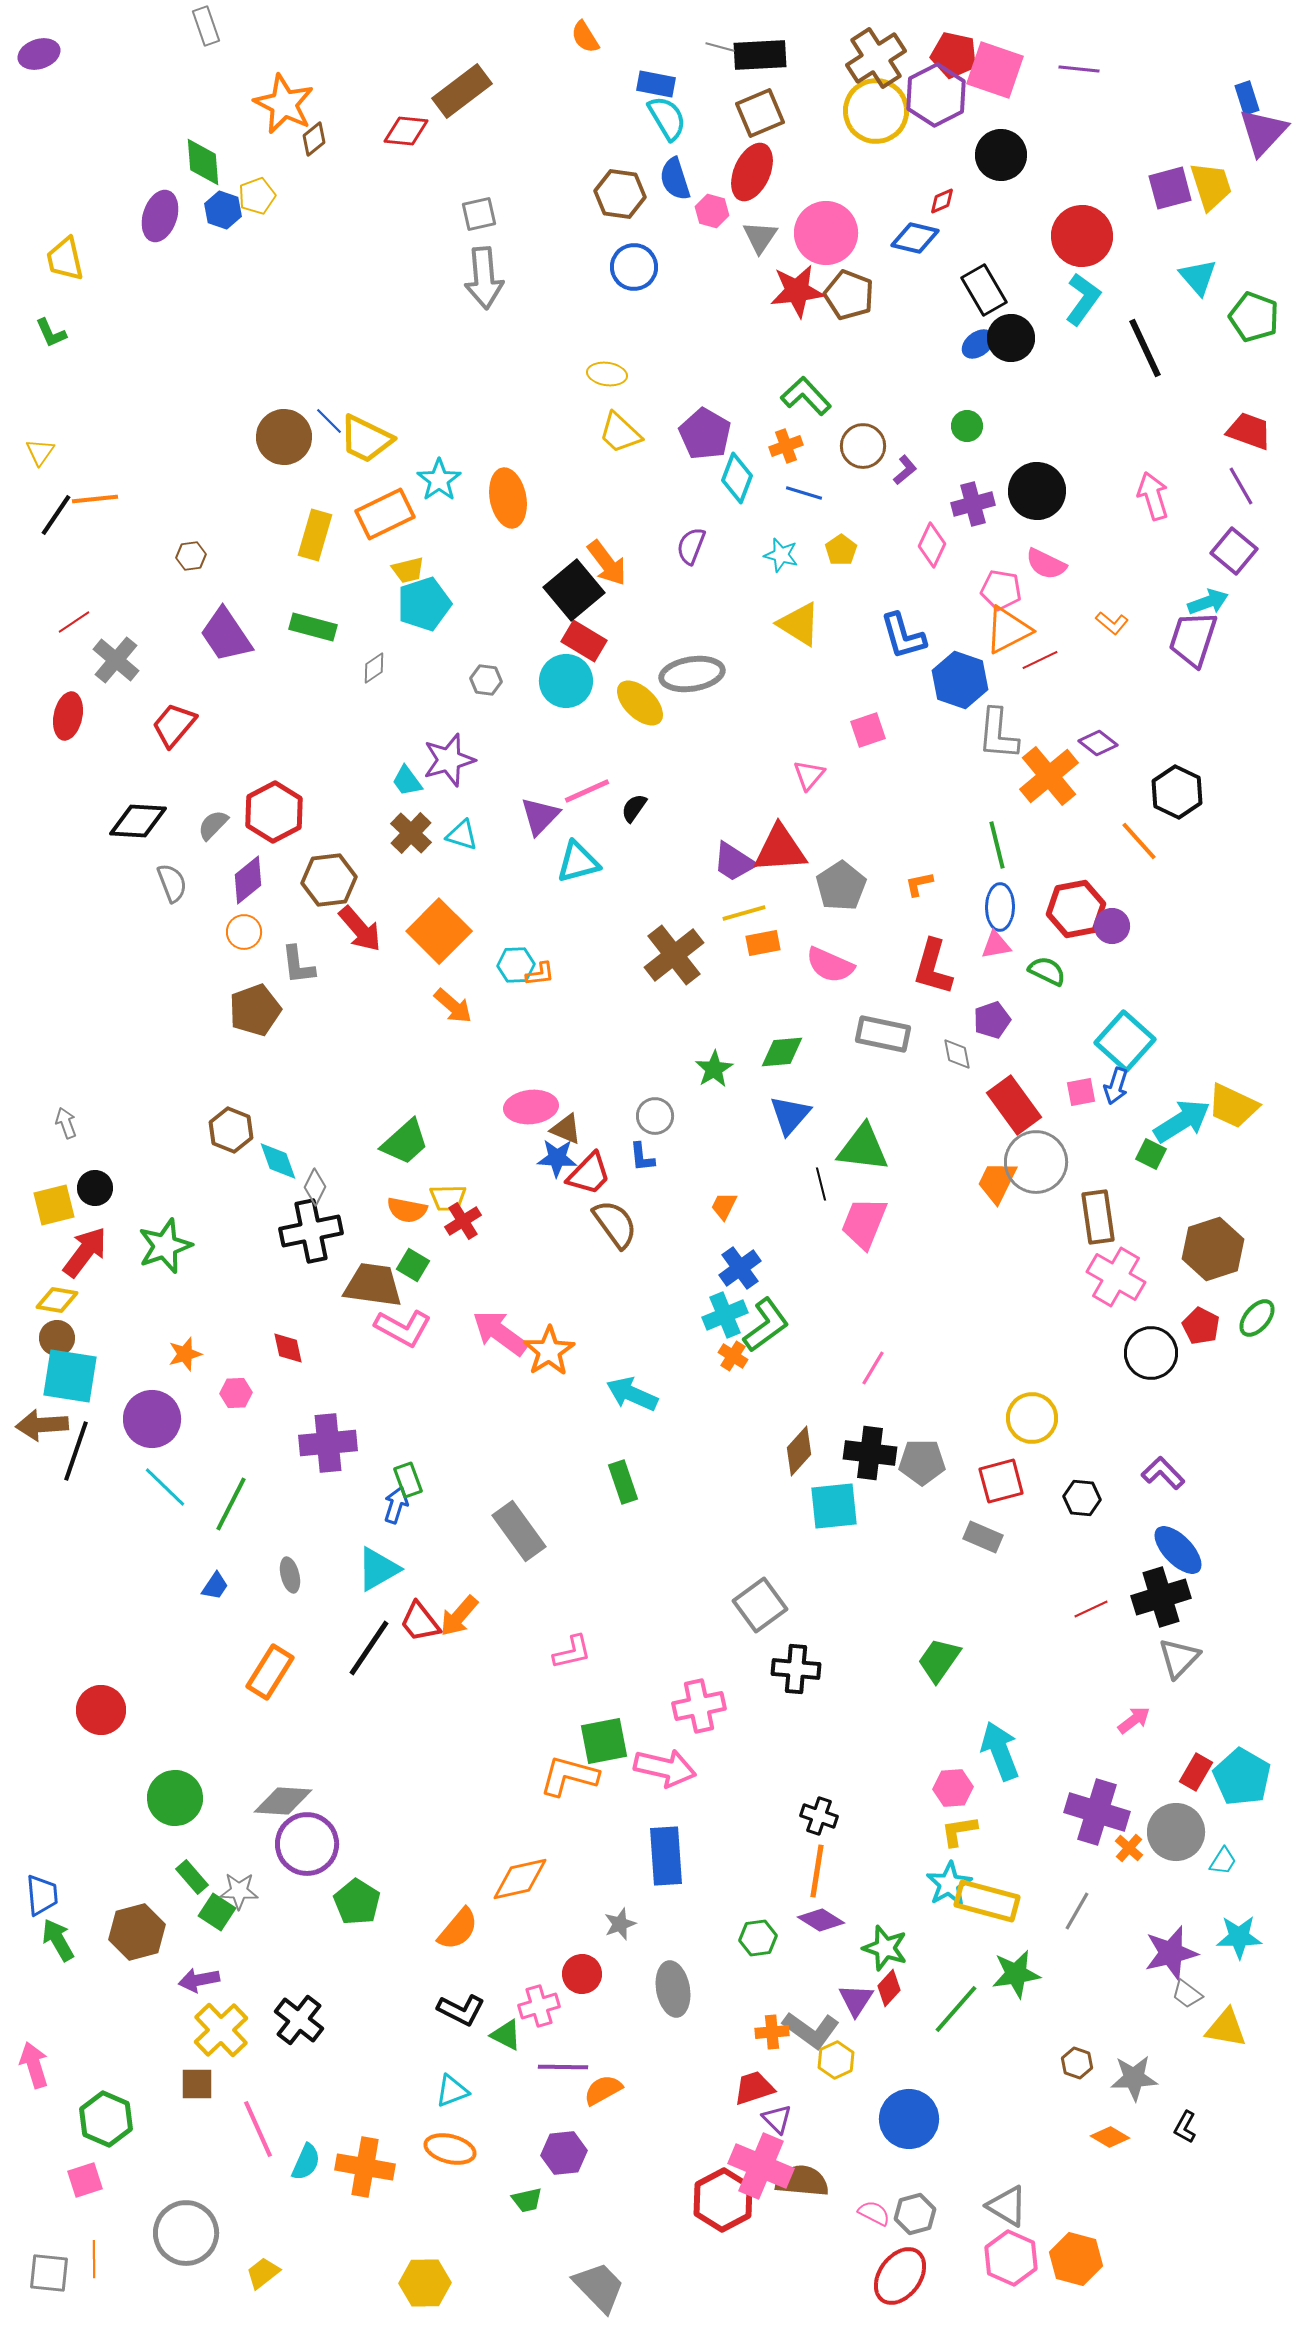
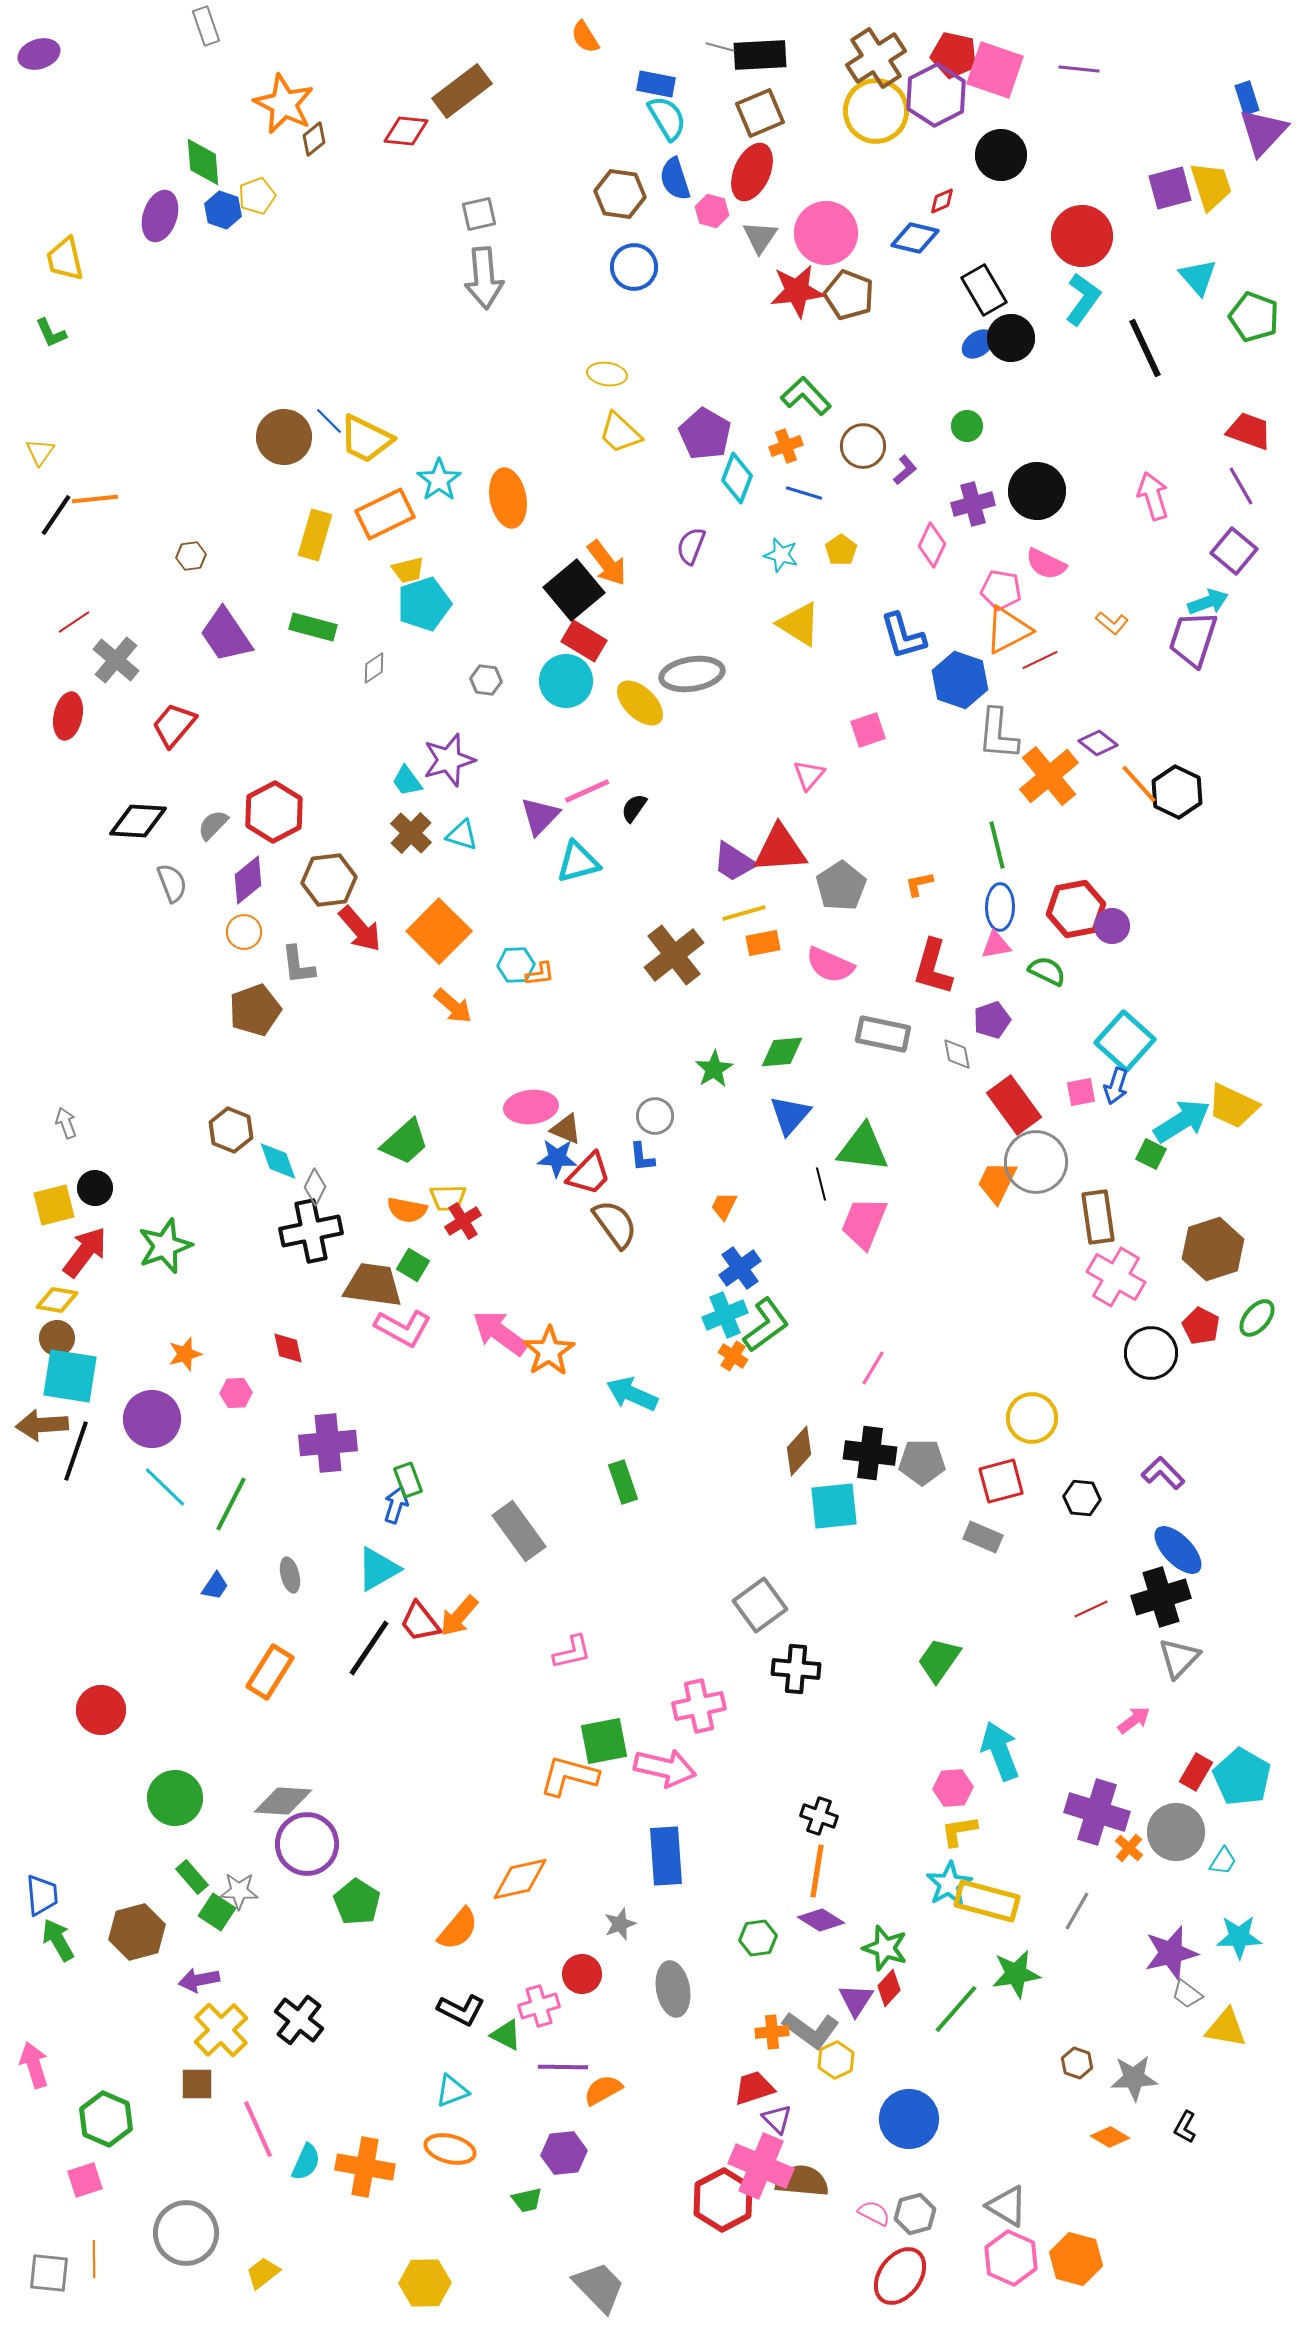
orange line at (1139, 841): moved 57 px up
